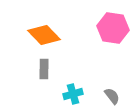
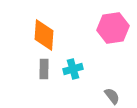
pink hexagon: rotated 16 degrees counterclockwise
orange diamond: rotated 48 degrees clockwise
cyan cross: moved 25 px up
